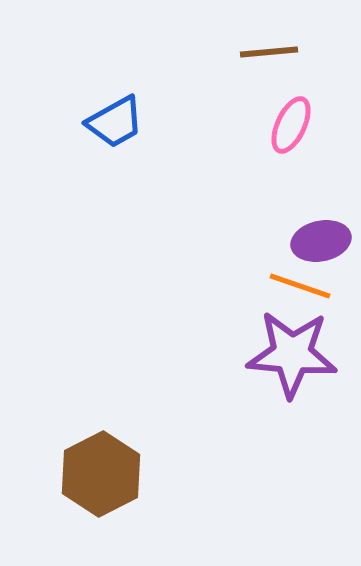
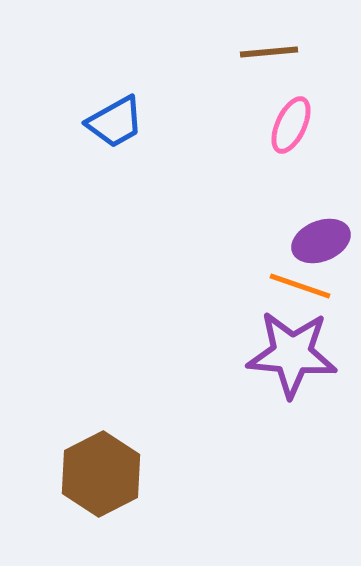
purple ellipse: rotated 10 degrees counterclockwise
